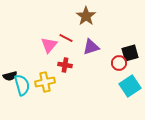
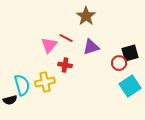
black semicircle: moved 24 px down
